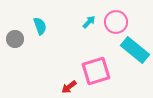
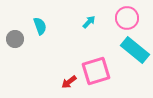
pink circle: moved 11 px right, 4 px up
red arrow: moved 5 px up
